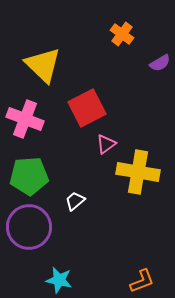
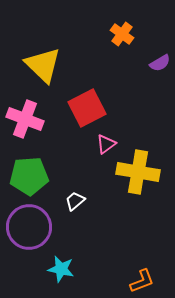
cyan star: moved 2 px right, 11 px up
